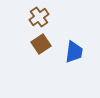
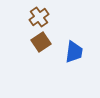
brown square: moved 2 px up
